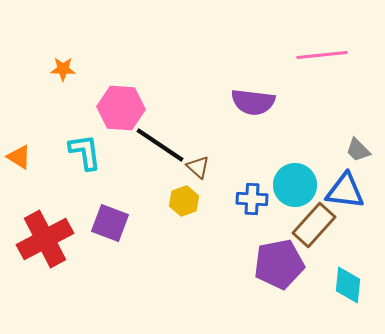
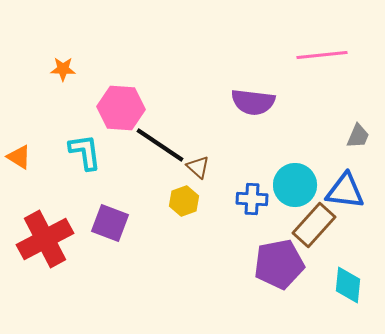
gray trapezoid: moved 14 px up; rotated 112 degrees counterclockwise
